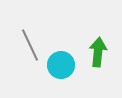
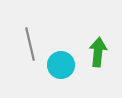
gray line: moved 1 px up; rotated 12 degrees clockwise
